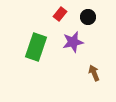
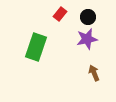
purple star: moved 14 px right, 3 px up
